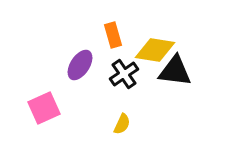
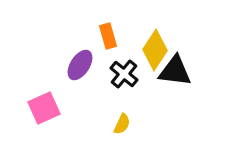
orange rectangle: moved 5 px left, 1 px down
yellow diamond: rotated 66 degrees counterclockwise
black cross: rotated 16 degrees counterclockwise
